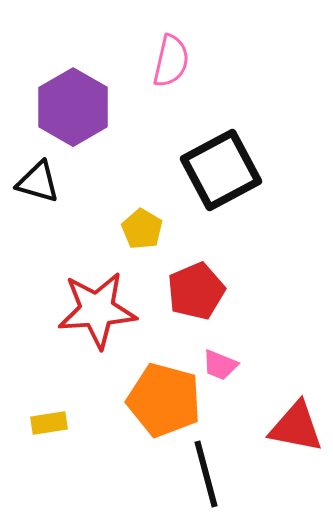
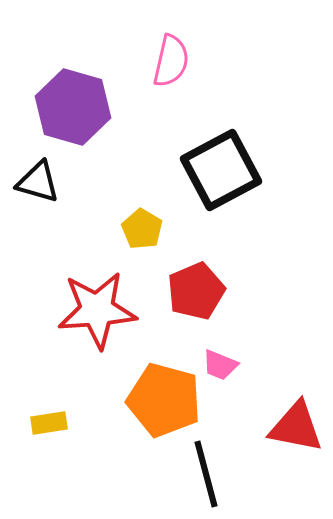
purple hexagon: rotated 14 degrees counterclockwise
